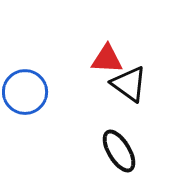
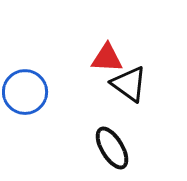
red triangle: moved 1 px up
black ellipse: moved 7 px left, 3 px up
